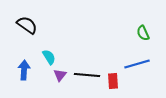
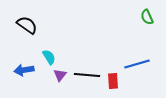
green semicircle: moved 4 px right, 16 px up
blue arrow: rotated 102 degrees counterclockwise
